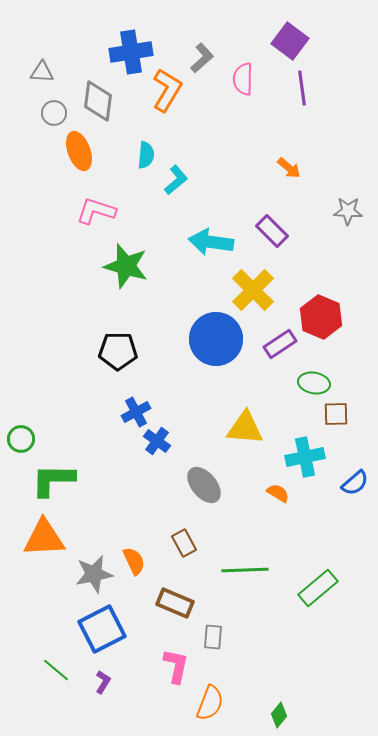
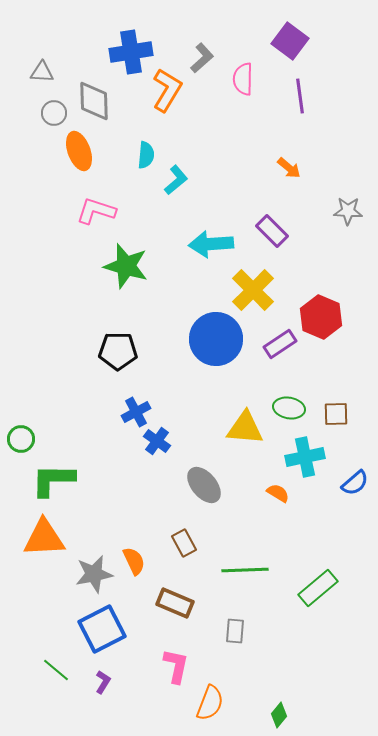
purple line at (302, 88): moved 2 px left, 8 px down
gray diamond at (98, 101): moved 4 px left; rotated 9 degrees counterclockwise
cyan arrow at (211, 242): moved 2 px down; rotated 12 degrees counterclockwise
green ellipse at (314, 383): moved 25 px left, 25 px down
gray rectangle at (213, 637): moved 22 px right, 6 px up
